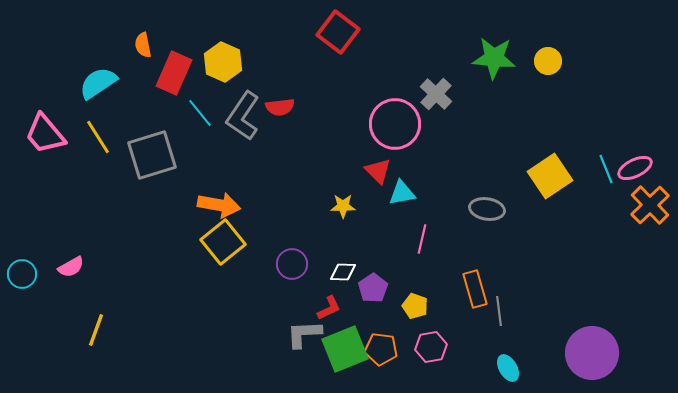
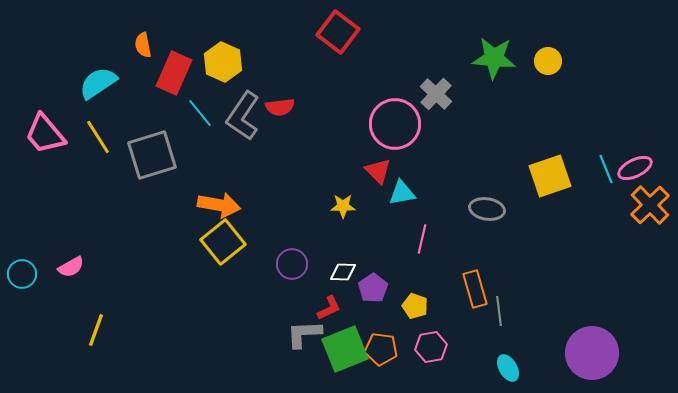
yellow square at (550, 176): rotated 15 degrees clockwise
